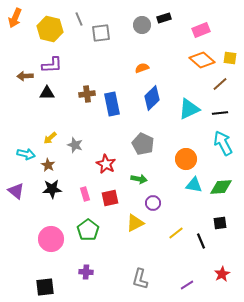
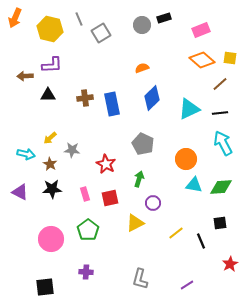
gray square at (101, 33): rotated 24 degrees counterclockwise
black triangle at (47, 93): moved 1 px right, 2 px down
brown cross at (87, 94): moved 2 px left, 4 px down
gray star at (75, 145): moved 3 px left, 5 px down; rotated 14 degrees counterclockwise
brown star at (48, 165): moved 2 px right, 1 px up
green arrow at (139, 179): rotated 84 degrees counterclockwise
purple triangle at (16, 191): moved 4 px right, 1 px down; rotated 12 degrees counterclockwise
red star at (222, 274): moved 8 px right, 10 px up
